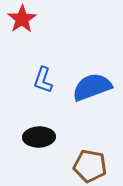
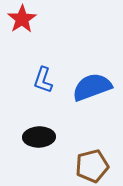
brown pentagon: moved 2 px right; rotated 24 degrees counterclockwise
